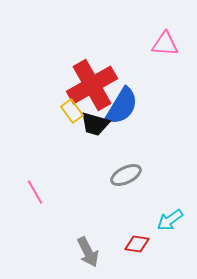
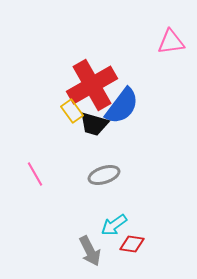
pink triangle: moved 6 px right, 2 px up; rotated 12 degrees counterclockwise
blue semicircle: rotated 6 degrees clockwise
black trapezoid: moved 1 px left
gray ellipse: moved 22 px left; rotated 8 degrees clockwise
pink line: moved 18 px up
cyan arrow: moved 56 px left, 5 px down
red diamond: moved 5 px left
gray arrow: moved 2 px right, 1 px up
